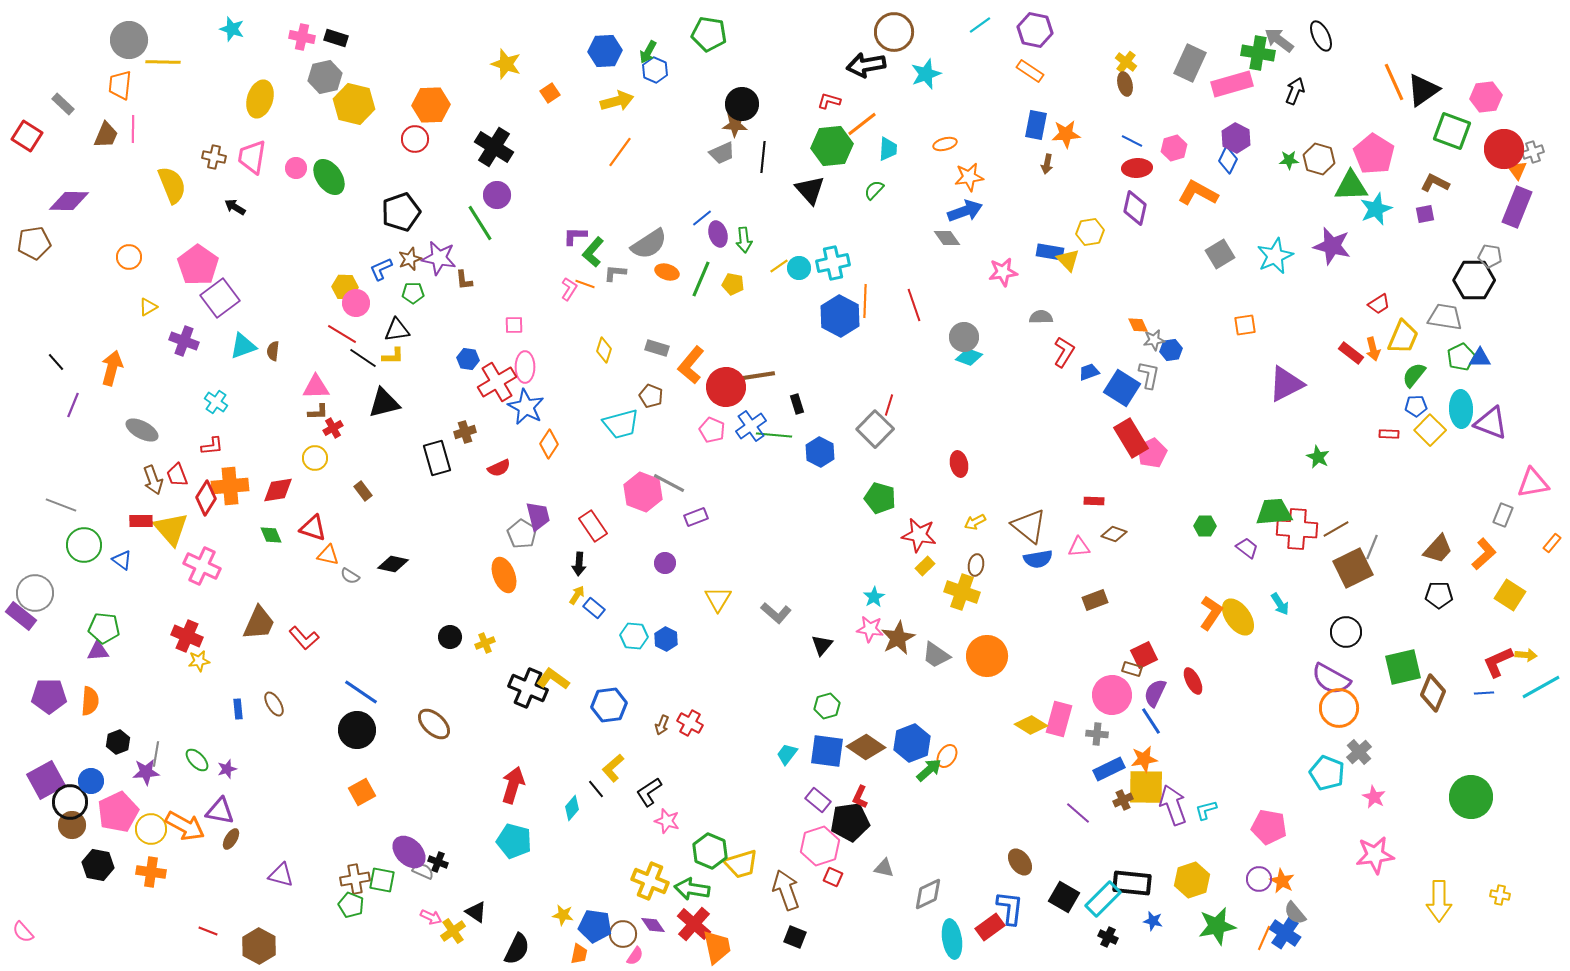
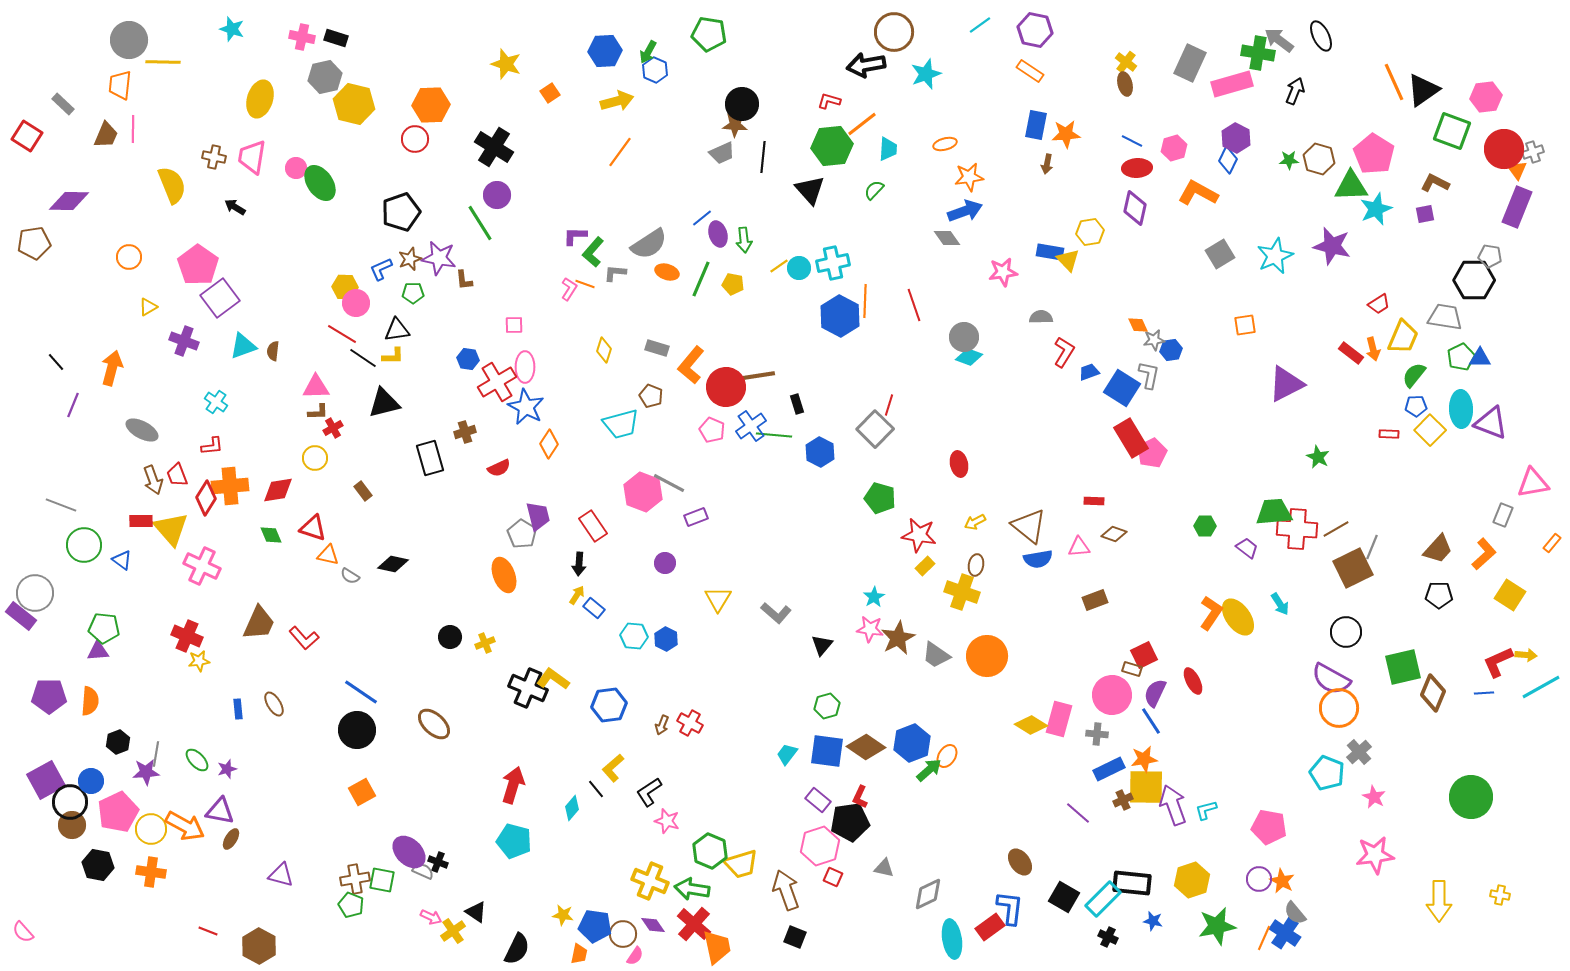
green ellipse at (329, 177): moved 9 px left, 6 px down
black rectangle at (437, 458): moved 7 px left
